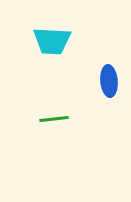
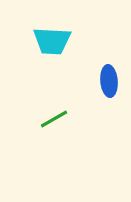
green line: rotated 24 degrees counterclockwise
